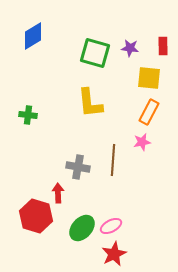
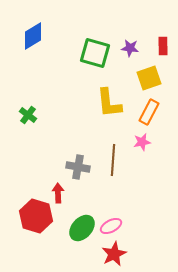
yellow square: rotated 25 degrees counterclockwise
yellow L-shape: moved 19 px right
green cross: rotated 30 degrees clockwise
